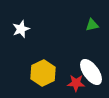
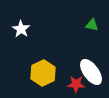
green triangle: rotated 24 degrees clockwise
white star: rotated 18 degrees counterclockwise
red star: moved 1 px down
